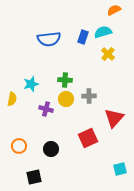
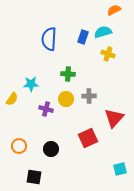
blue semicircle: rotated 100 degrees clockwise
yellow cross: rotated 24 degrees counterclockwise
green cross: moved 3 px right, 6 px up
cyan star: rotated 14 degrees clockwise
yellow semicircle: rotated 24 degrees clockwise
black square: rotated 21 degrees clockwise
